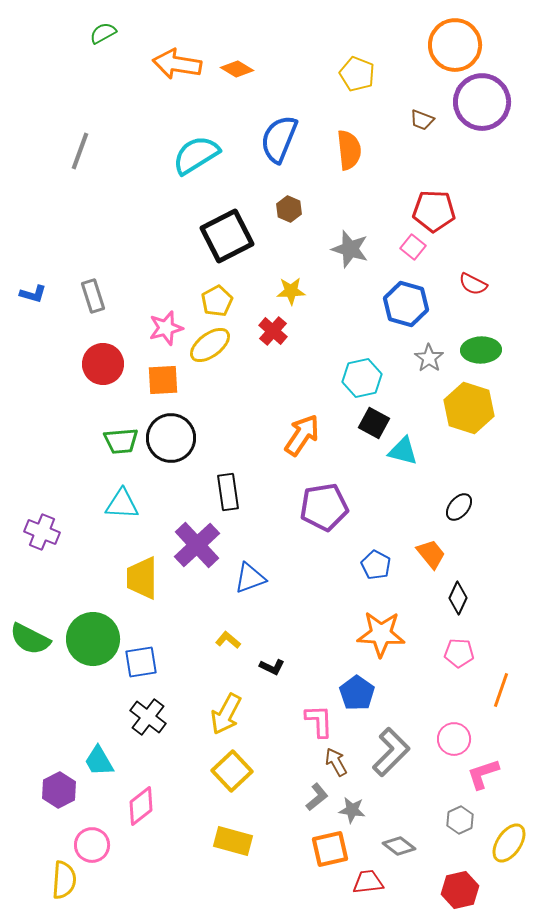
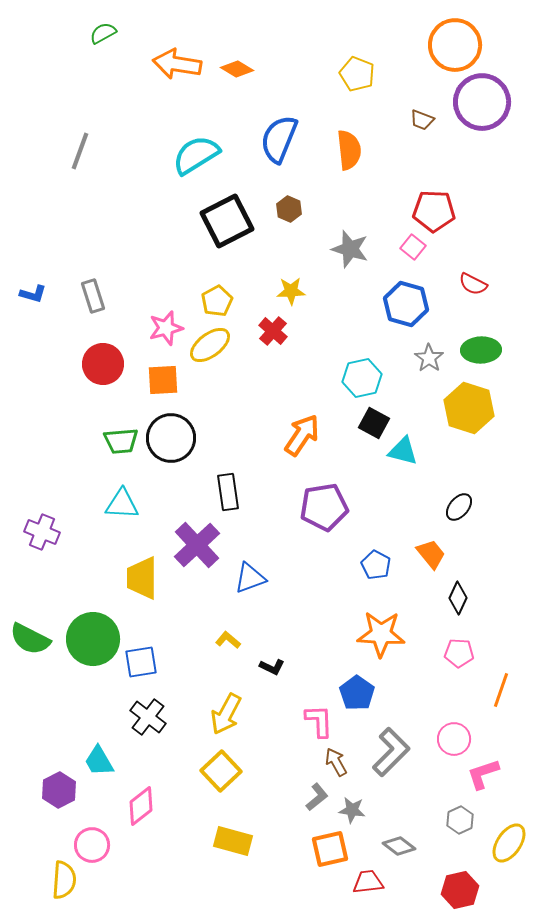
black square at (227, 236): moved 15 px up
yellow square at (232, 771): moved 11 px left
